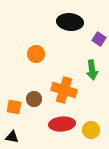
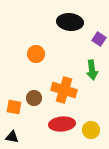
brown circle: moved 1 px up
